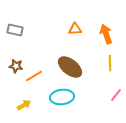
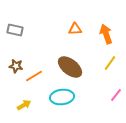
yellow line: rotated 35 degrees clockwise
